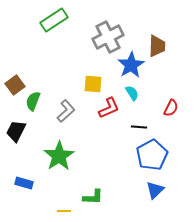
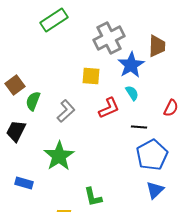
gray cross: moved 1 px right, 1 px down
yellow square: moved 2 px left, 8 px up
green L-shape: rotated 75 degrees clockwise
